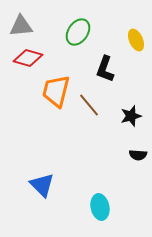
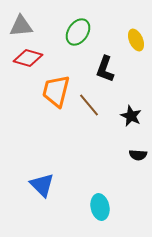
black star: rotated 30 degrees counterclockwise
